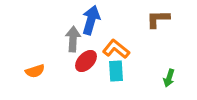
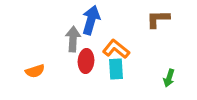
red ellipse: rotated 40 degrees counterclockwise
cyan rectangle: moved 2 px up
